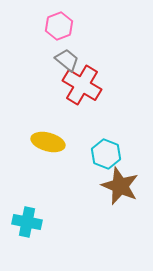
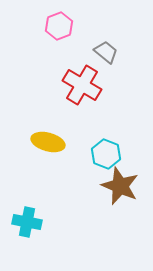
gray trapezoid: moved 39 px right, 8 px up
